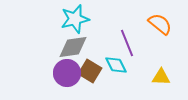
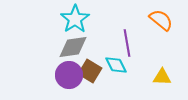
cyan star: rotated 20 degrees counterclockwise
orange semicircle: moved 1 px right, 4 px up
purple line: rotated 12 degrees clockwise
purple circle: moved 2 px right, 2 px down
yellow triangle: moved 1 px right
